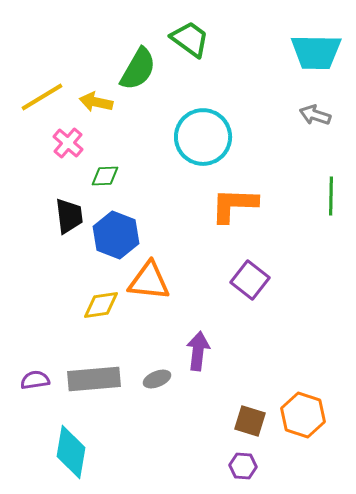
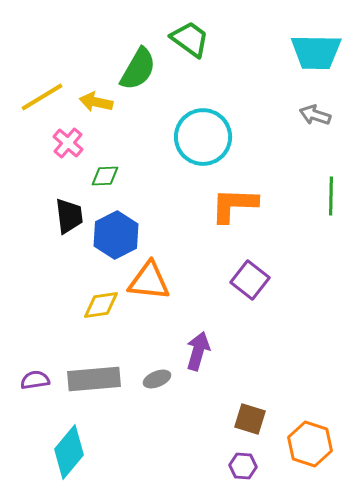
blue hexagon: rotated 12 degrees clockwise
purple arrow: rotated 9 degrees clockwise
orange hexagon: moved 7 px right, 29 px down
brown square: moved 2 px up
cyan diamond: moved 2 px left; rotated 30 degrees clockwise
